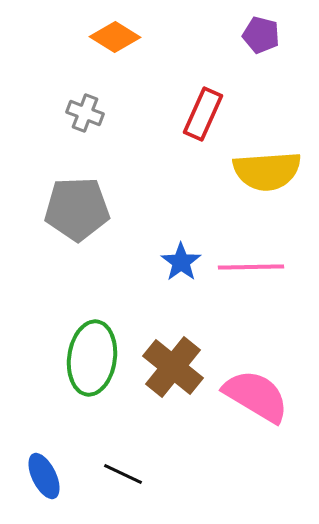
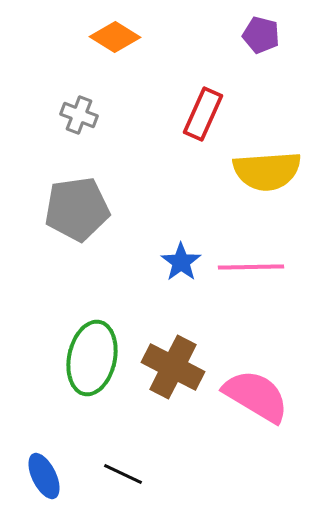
gray cross: moved 6 px left, 2 px down
gray pentagon: rotated 6 degrees counterclockwise
green ellipse: rotated 4 degrees clockwise
brown cross: rotated 12 degrees counterclockwise
